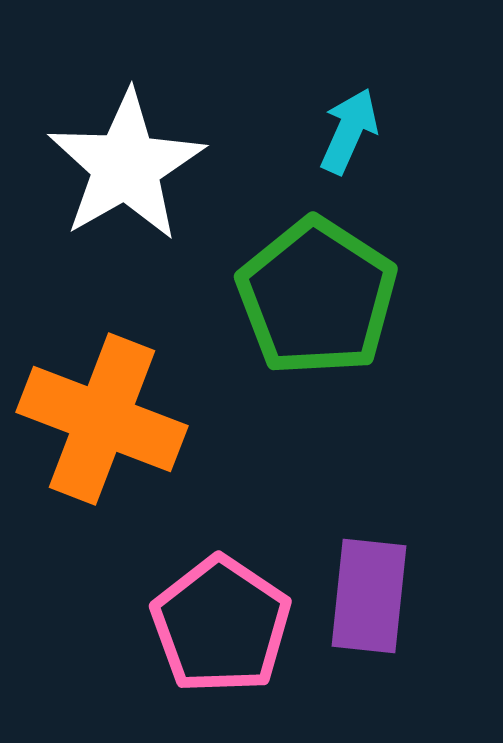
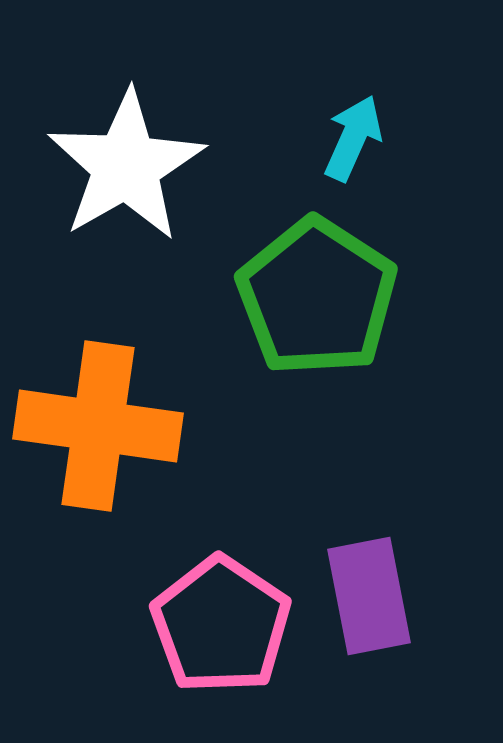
cyan arrow: moved 4 px right, 7 px down
orange cross: moved 4 px left, 7 px down; rotated 13 degrees counterclockwise
purple rectangle: rotated 17 degrees counterclockwise
